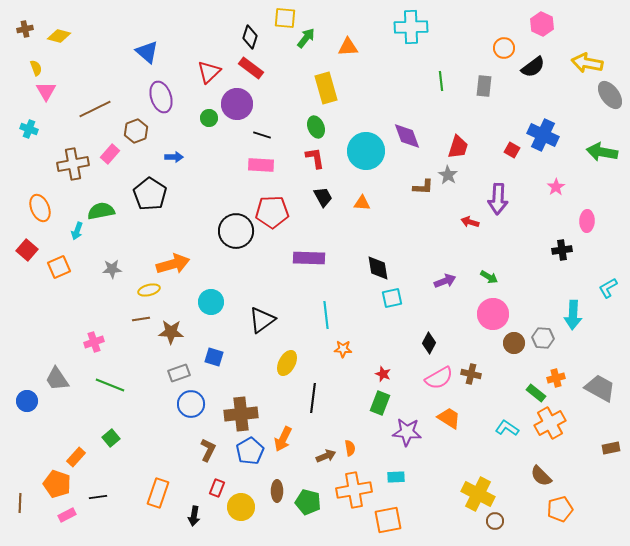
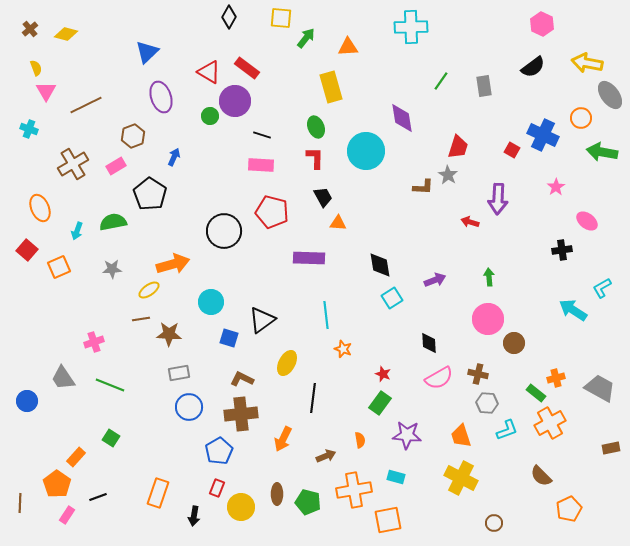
yellow square at (285, 18): moved 4 px left
brown cross at (25, 29): moved 5 px right; rotated 28 degrees counterclockwise
yellow diamond at (59, 36): moved 7 px right, 2 px up
black diamond at (250, 37): moved 21 px left, 20 px up; rotated 10 degrees clockwise
orange circle at (504, 48): moved 77 px right, 70 px down
blue triangle at (147, 52): rotated 35 degrees clockwise
red rectangle at (251, 68): moved 4 px left
red triangle at (209, 72): rotated 45 degrees counterclockwise
green line at (441, 81): rotated 42 degrees clockwise
gray rectangle at (484, 86): rotated 15 degrees counterclockwise
yellow rectangle at (326, 88): moved 5 px right, 1 px up
purple circle at (237, 104): moved 2 px left, 3 px up
brown line at (95, 109): moved 9 px left, 4 px up
green circle at (209, 118): moved 1 px right, 2 px up
brown hexagon at (136, 131): moved 3 px left, 5 px down
purple diamond at (407, 136): moved 5 px left, 18 px up; rotated 12 degrees clockwise
pink rectangle at (110, 154): moved 6 px right, 12 px down; rotated 18 degrees clockwise
blue arrow at (174, 157): rotated 66 degrees counterclockwise
red L-shape at (315, 158): rotated 10 degrees clockwise
brown cross at (73, 164): rotated 20 degrees counterclockwise
orange triangle at (362, 203): moved 24 px left, 20 px down
green semicircle at (101, 211): moved 12 px right, 11 px down
red pentagon at (272, 212): rotated 16 degrees clockwise
pink ellipse at (587, 221): rotated 55 degrees counterclockwise
black circle at (236, 231): moved 12 px left
black diamond at (378, 268): moved 2 px right, 3 px up
green arrow at (489, 277): rotated 126 degrees counterclockwise
purple arrow at (445, 281): moved 10 px left, 1 px up
cyan L-shape at (608, 288): moved 6 px left
yellow ellipse at (149, 290): rotated 20 degrees counterclockwise
cyan square at (392, 298): rotated 20 degrees counterclockwise
pink circle at (493, 314): moved 5 px left, 5 px down
cyan arrow at (573, 315): moved 5 px up; rotated 120 degrees clockwise
brown star at (171, 332): moved 2 px left, 2 px down
gray hexagon at (543, 338): moved 56 px left, 65 px down
black diamond at (429, 343): rotated 30 degrees counterclockwise
orange star at (343, 349): rotated 18 degrees clockwise
blue square at (214, 357): moved 15 px right, 19 px up
gray rectangle at (179, 373): rotated 10 degrees clockwise
brown cross at (471, 374): moved 7 px right
gray trapezoid at (57, 379): moved 6 px right, 1 px up
green rectangle at (380, 403): rotated 15 degrees clockwise
blue circle at (191, 404): moved 2 px left, 3 px down
orange trapezoid at (449, 418): moved 12 px right, 18 px down; rotated 140 degrees counterclockwise
cyan L-shape at (507, 428): moved 2 px down; rotated 125 degrees clockwise
purple star at (407, 432): moved 3 px down
green square at (111, 438): rotated 18 degrees counterclockwise
orange semicircle at (350, 448): moved 10 px right, 8 px up
brown L-shape at (208, 450): moved 34 px right, 71 px up; rotated 90 degrees counterclockwise
blue pentagon at (250, 451): moved 31 px left
cyan rectangle at (396, 477): rotated 18 degrees clockwise
orange pentagon at (57, 484): rotated 16 degrees clockwise
brown ellipse at (277, 491): moved 3 px down
yellow cross at (478, 494): moved 17 px left, 16 px up
black line at (98, 497): rotated 12 degrees counterclockwise
orange pentagon at (560, 509): moved 9 px right; rotated 10 degrees counterclockwise
pink rectangle at (67, 515): rotated 30 degrees counterclockwise
brown circle at (495, 521): moved 1 px left, 2 px down
